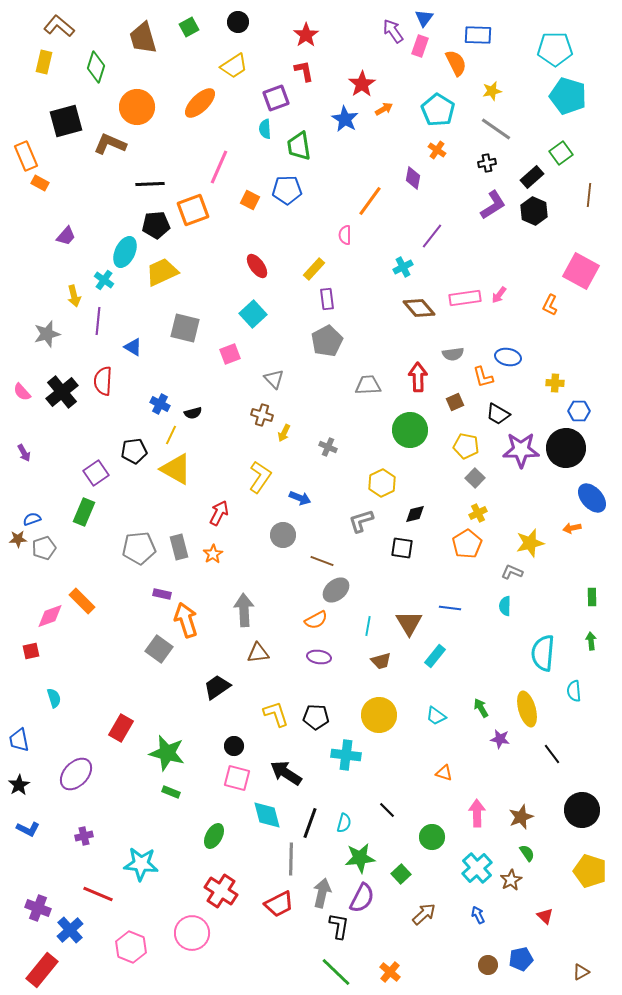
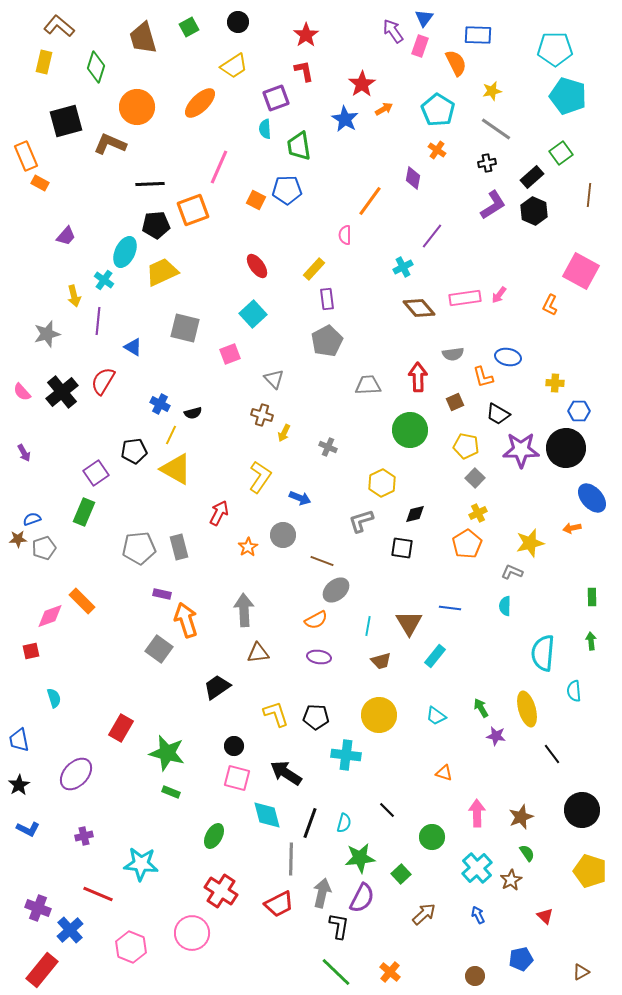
orange square at (250, 200): moved 6 px right
red semicircle at (103, 381): rotated 28 degrees clockwise
orange star at (213, 554): moved 35 px right, 7 px up
purple star at (500, 739): moved 4 px left, 3 px up
brown circle at (488, 965): moved 13 px left, 11 px down
